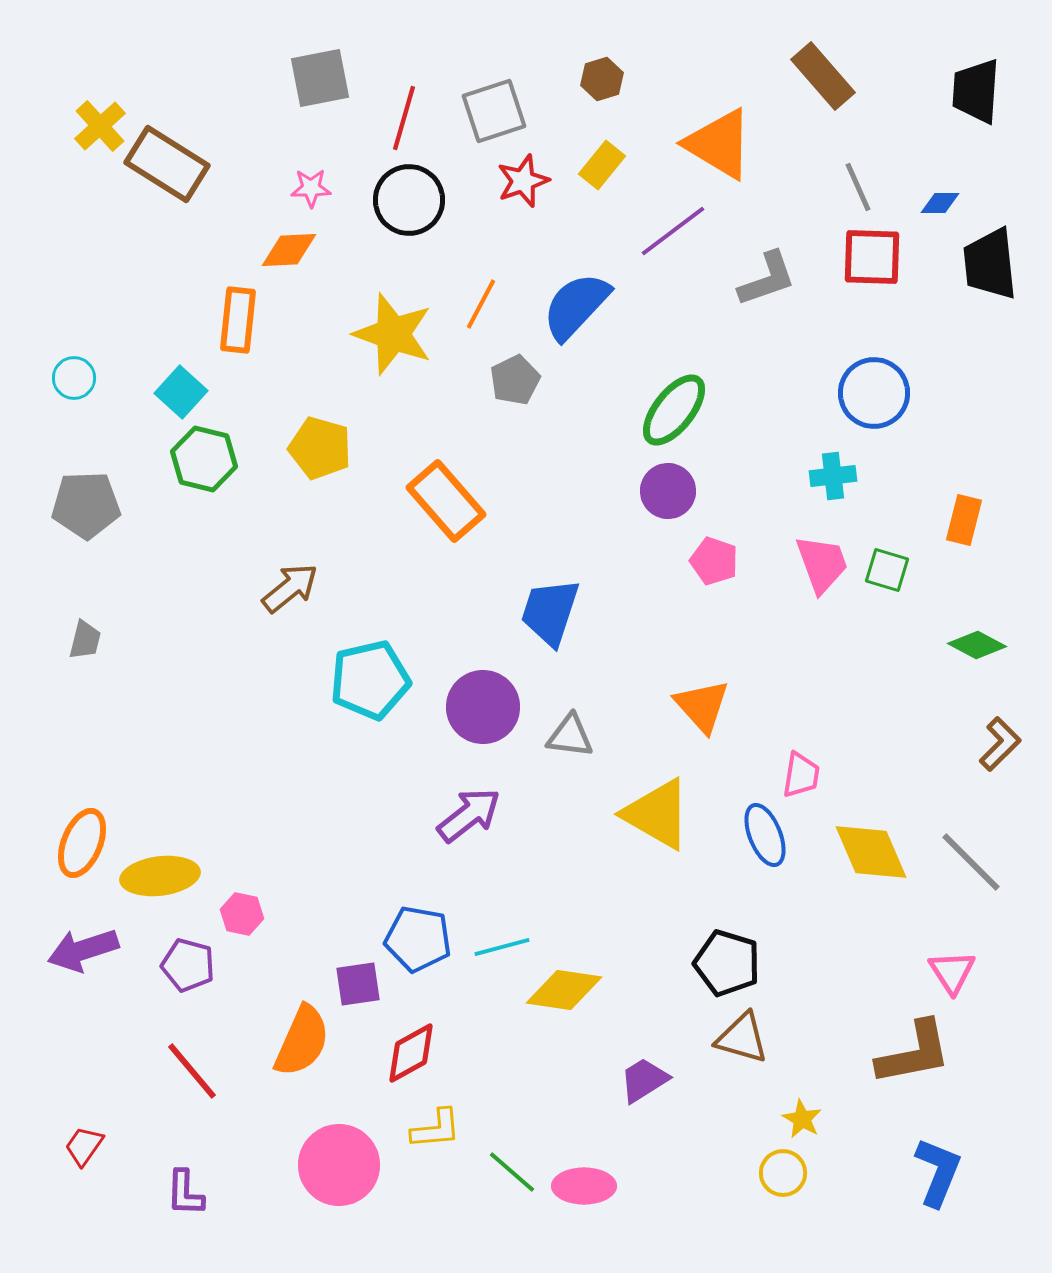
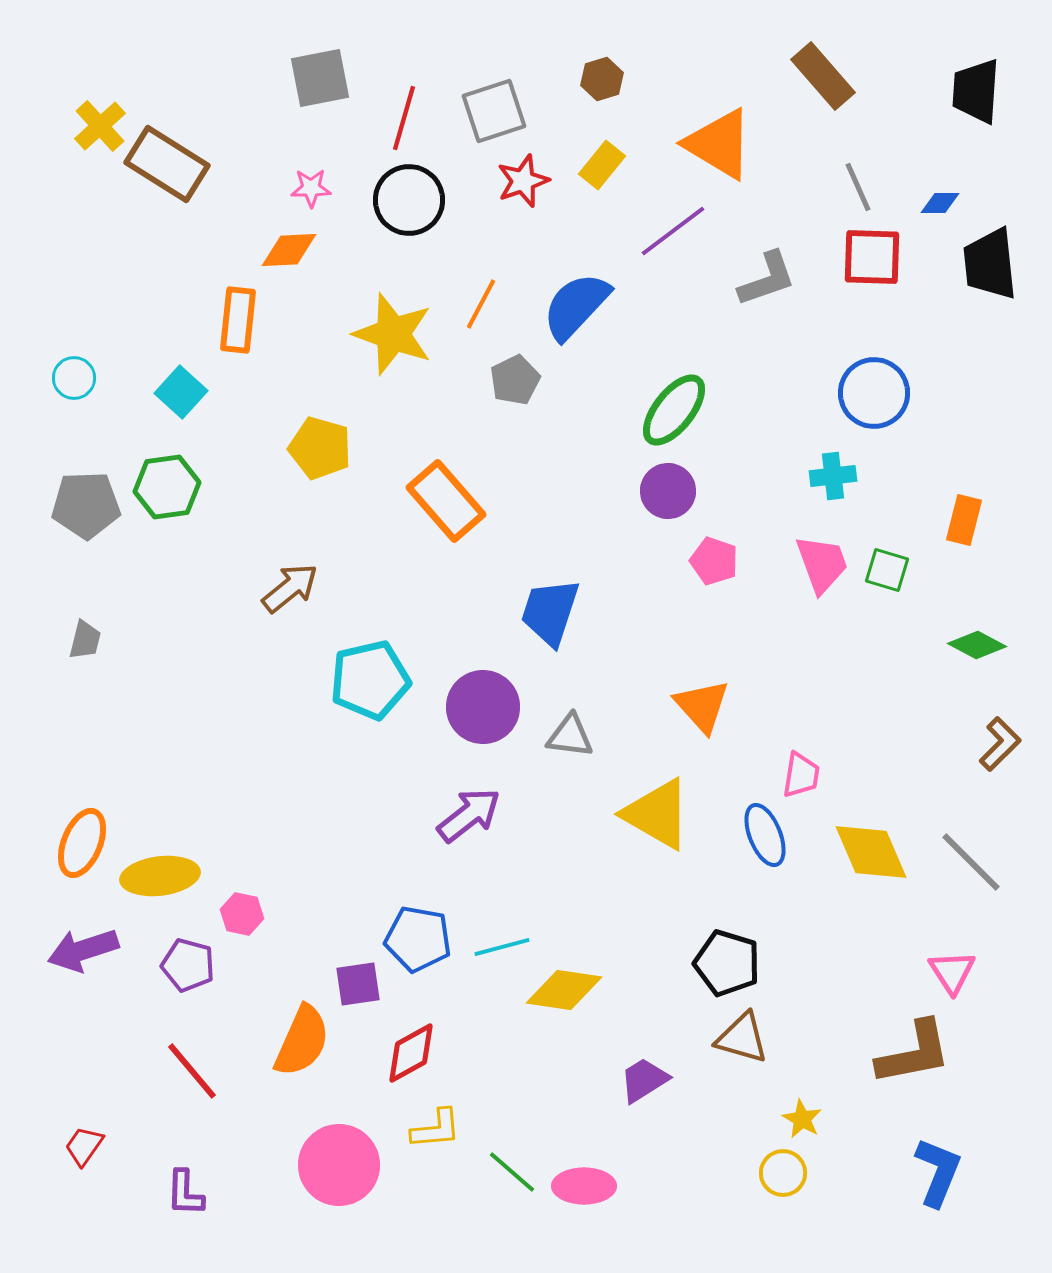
green hexagon at (204, 459): moved 37 px left, 28 px down; rotated 22 degrees counterclockwise
